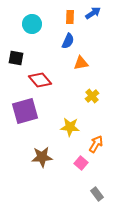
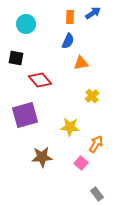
cyan circle: moved 6 px left
purple square: moved 4 px down
